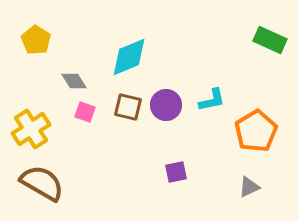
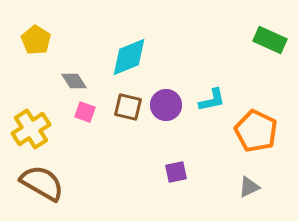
orange pentagon: rotated 15 degrees counterclockwise
